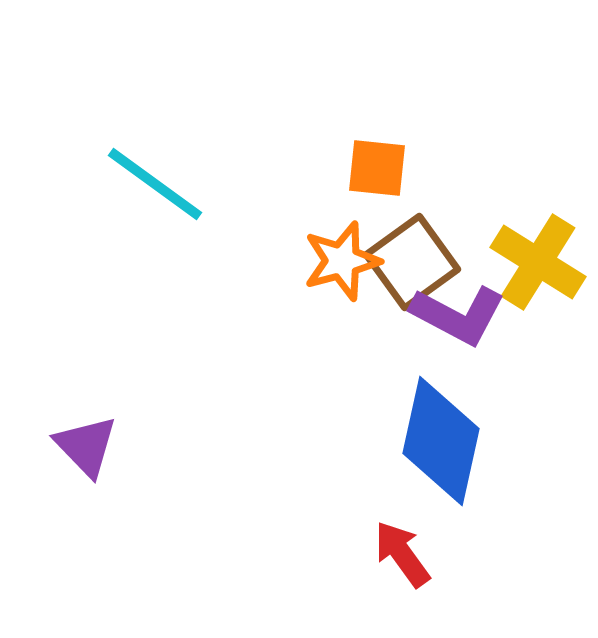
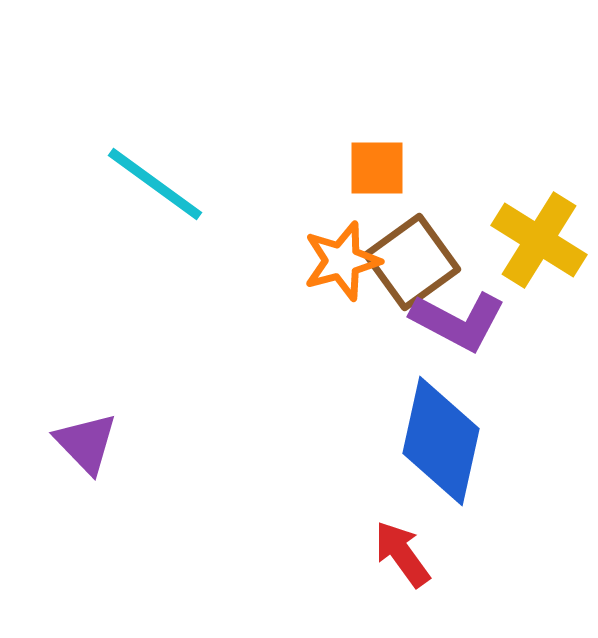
orange square: rotated 6 degrees counterclockwise
yellow cross: moved 1 px right, 22 px up
purple L-shape: moved 6 px down
purple triangle: moved 3 px up
